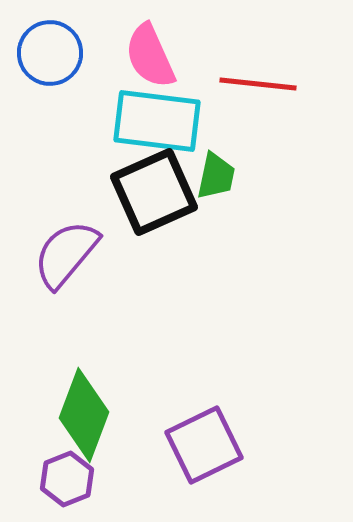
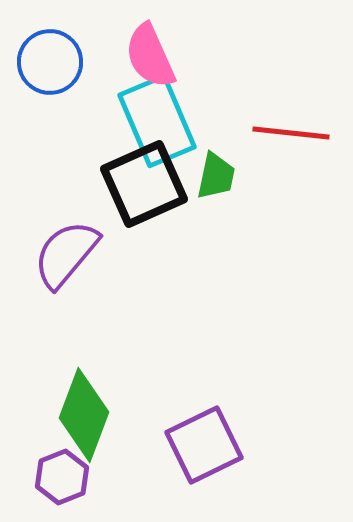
blue circle: moved 9 px down
red line: moved 33 px right, 49 px down
cyan rectangle: rotated 60 degrees clockwise
black square: moved 10 px left, 8 px up
purple hexagon: moved 5 px left, 2 px up
